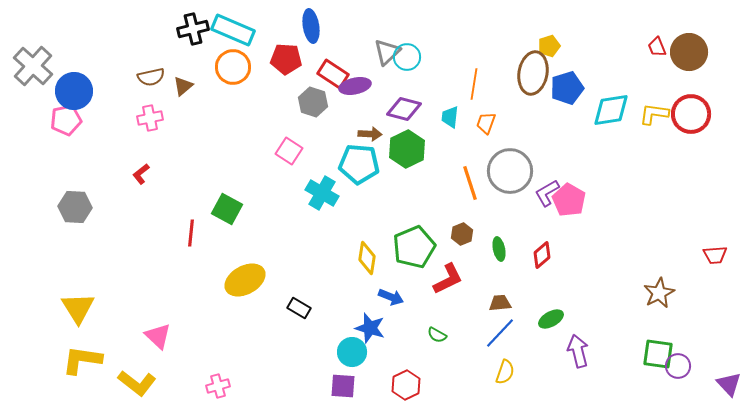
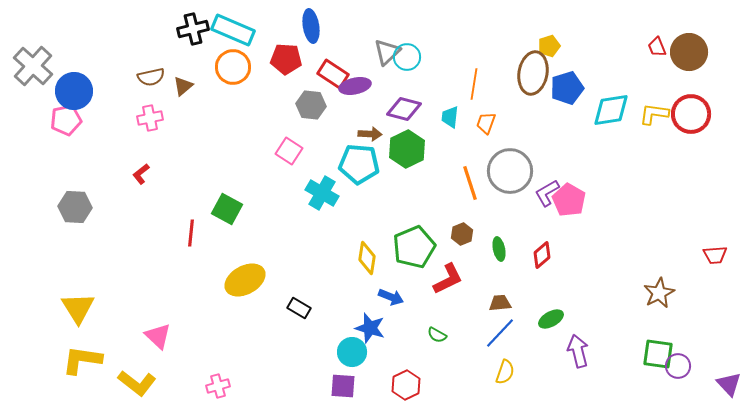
gray hexagon at (313, 102): moved 2 px left, 3 px down; rotated 12 degrees counterclockwise
